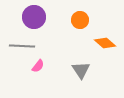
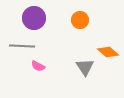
purple circle: moved 1 px down
orange diamond: moved 3 px right, 9 px down
pink semicircle: rotated 80 degrees clockwise
gray triangle: moved 4 px right, 3 px up
